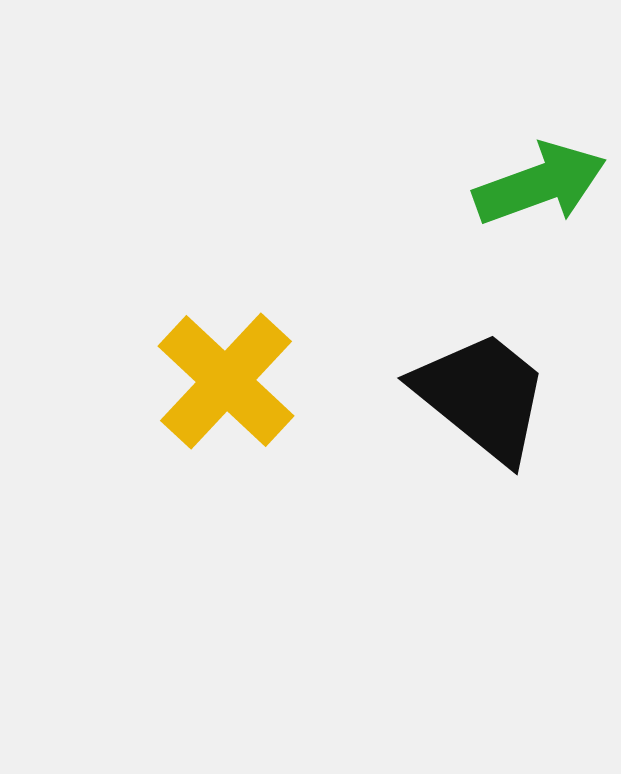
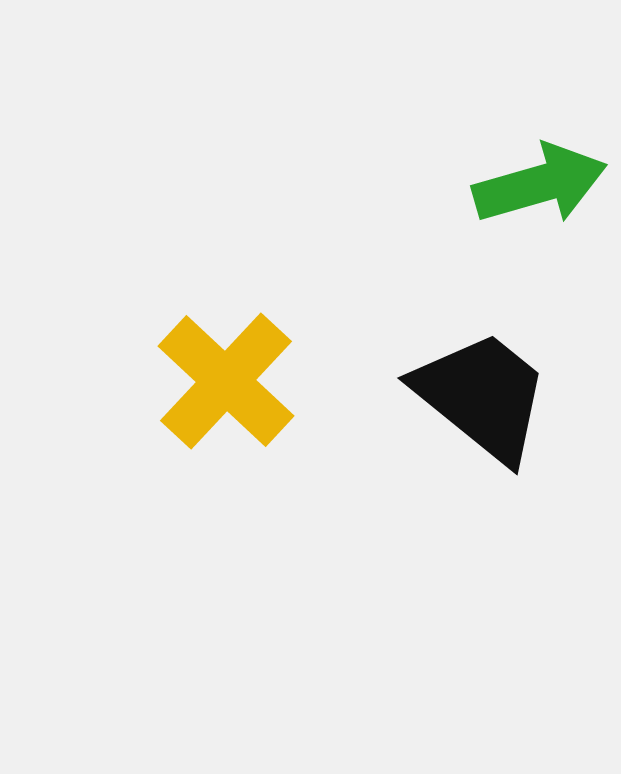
green arrow: rotated 4 degrees clockwise
